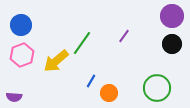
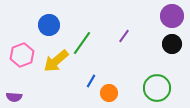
blue circle: moved 28 px right
